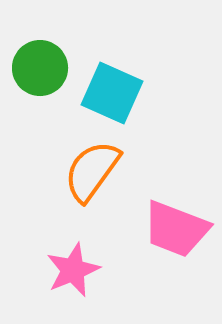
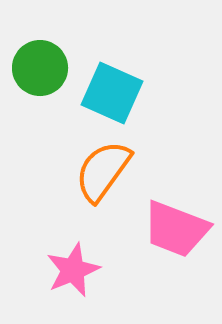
orange semicircle: moved 11 px right
